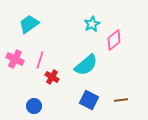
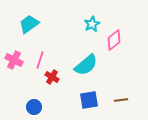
pink cross: moved 1 px left, 1 px down
blue square: rotated 36 degrees counterclockwise
blue circle: moved 1 px down
